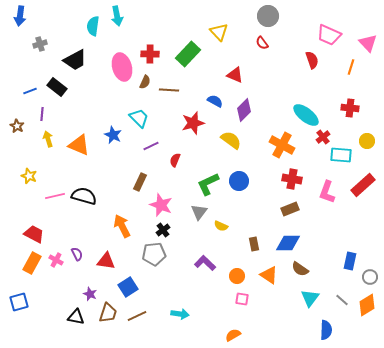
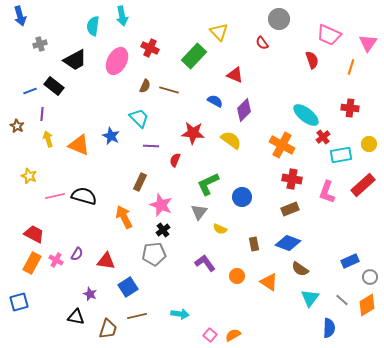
blue arrow at (20, 16): rotated 24 degrees counterclockwise
cyan arrow at (117, 16): moved 5 px right
gray circle at (268, 16): moved 11 px right, 3 px down
pink triangle at (368, 43): rotated 18 degrees clockwise
red cross at (150, 54): moved 6 px up; rotated 24 degrees clockwise
green rectangle at (188, 54): moved 6 px right, 2 px down
pink ellipse at (122, 67): moved 5 px left, 6 px up; rotated 44 degrees clockwise
brown semicircle at (145, 82): moved 4 px down
black rectangle at (57, 87): moved 3 px left, 1 px up
brown line at (169, 90): rotated 12 degrees clockwise
red star at (193, 123): moved 10 px down; rotated 20 degrees clockwise
blue star at (113, 135): moved 2 px left, 1 px down
yellow circle at (367, 141): moved 2 px right, 3 px down
purple line at (151, 146): rotated 28 degrees clockwise
cyan rectangle at (341, 155): rotated 15 degrees counterclockwise
blue circle at (239, 181): moved 3 px right, 16 px down
orange arrow at (122, 226): moved 2 px right, 9 px up
yellow semicircle at (221, 226): moved 1 px left, 3 px down
blue diamond at (288, 243): rotated 20 degrees clockwise
purple semicircle at (77, 254): rotated 56 degrees clockwise
blue rectangle at (350, 261): rotated 54 degrees clockwise
purple L-shape at (205, 263): rotated 10 degrees clockwise
orange triangle at (269, 275): moved 7 px down
pink square at (242, 299): moved 32 px left, 36 px down; rotated 32 degrees clockwise
brown trapezoid at (108, 313): moved 16 px down
brown line at (137, 316): rotated 12 degrees clockwise
blue semicircle at (326, 330): moved 3 px right, 2 px up
